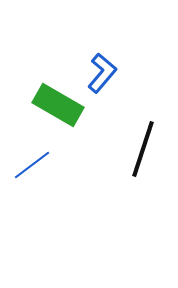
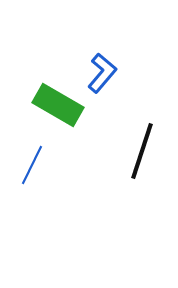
black line: moved 1 px left, 2 px down
blue line: rotated 27 degrees counterclockwise
